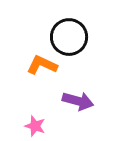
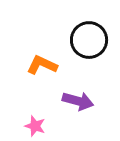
black circle: moved 20 px right, 3 px down
